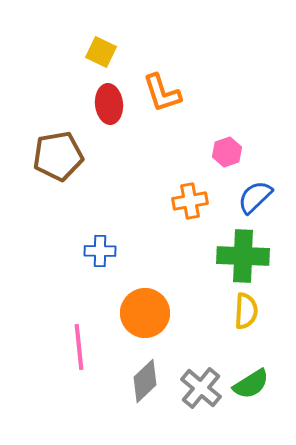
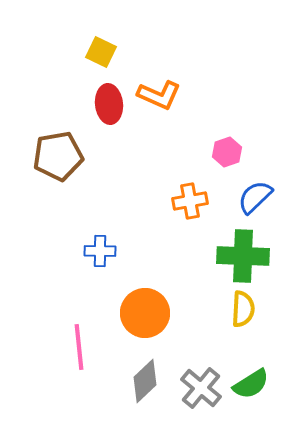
orange L-shape: moved 3 px left, 2 px down; rotated 48 degrees counterclockwise
yellow semicircle: moved 3 px left, 2 px up
